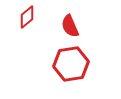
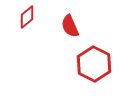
red hexagon: moved 23 px right; rotated 24 degrees counterclockwise
